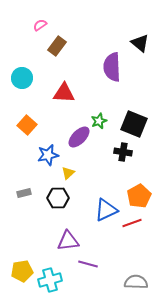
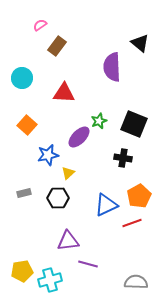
black cross: moved 6 px down
blue triangle: moved 5 px up
